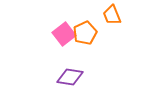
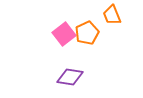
orange pentagon: moved 2 px right
